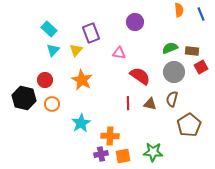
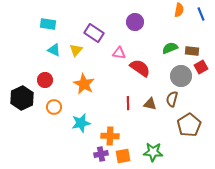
orange semicircle: rotated 16 degrees clockwise
cyan rectangle: moved 1 px left, 5 px up; rotated 35 degrees counterclockwise
purple rectangle: moved 3 px right; rotated 36 degrees counterclockwise
cyan triangle: moved 1 px right; rotated 48 degrees counterclockwise
gray circle: moved 7 px right, 4 px down
red semicircle: moved 8 px up
orange star: moved 2 px right, 4 px down
black hexagon: moved 2 px left; rotated 20 degrees clockwise
orange circle: moved 2 px right, 3 px down
cyan star: rotated 18 degrees clockwise
